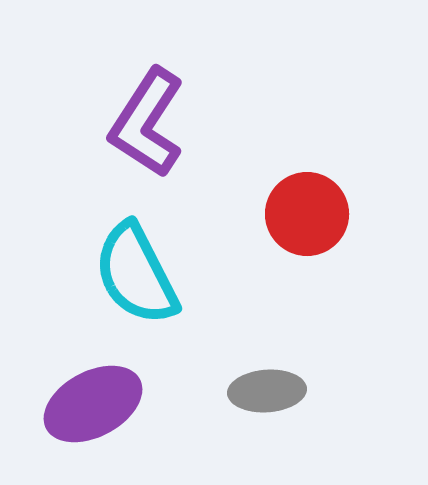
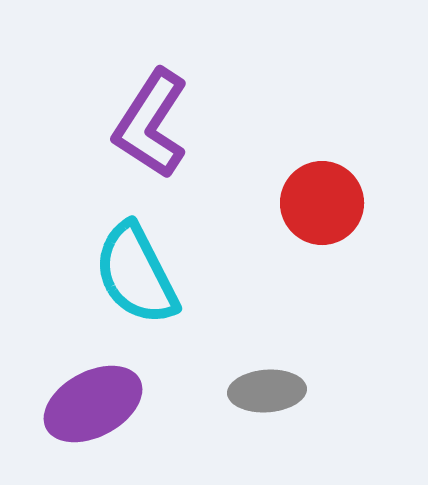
purple L-shape: moved 4 px right, 1 px down
red circle: moved 15 px right, 11 px up
